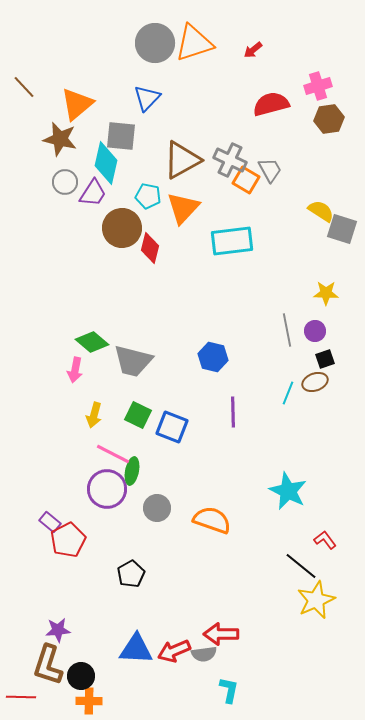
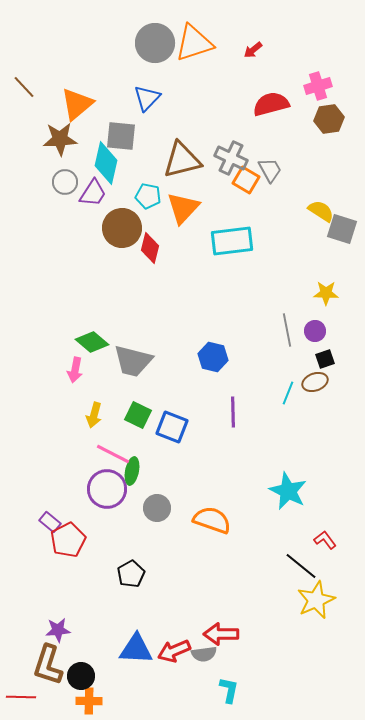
brown star at (60, 139): rotated 16 degrees counterclockwise
brown triangle at (182, 160): rotated 15 degrees clockwise
gray cross at (230, 160): moved 1 px right, 2 px up
